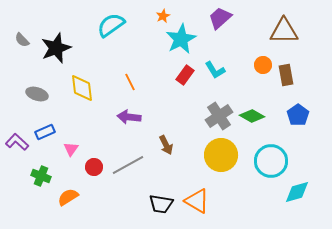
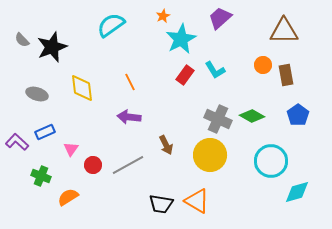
black star: moved 4 px left, 1 px up
gray cross: moved 1 px left, 3 px down; rotated 32 degrees counterclockwise
yellow circle: moved 11 px left
red circle: moved 1 px left, 2 px up
